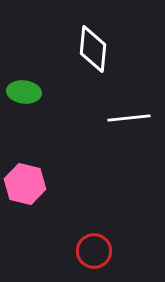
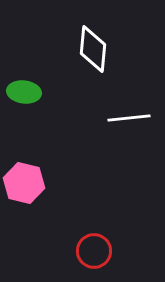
pink hexagon: moved 1 px left, 1 px up
